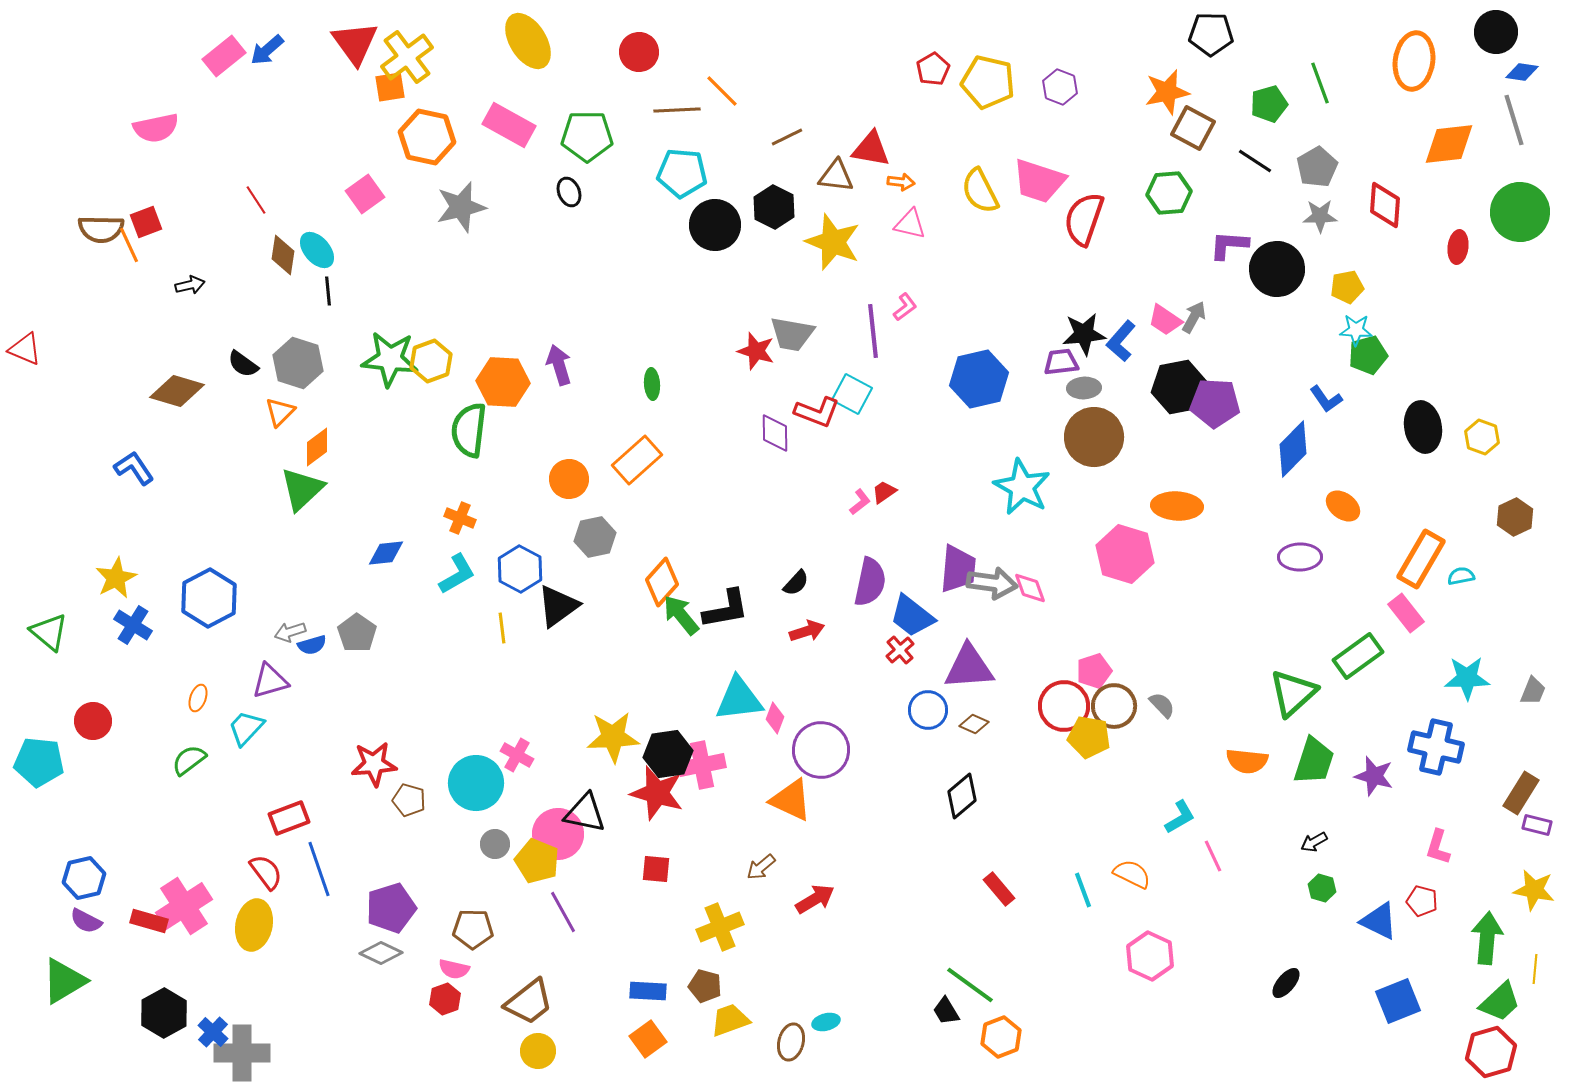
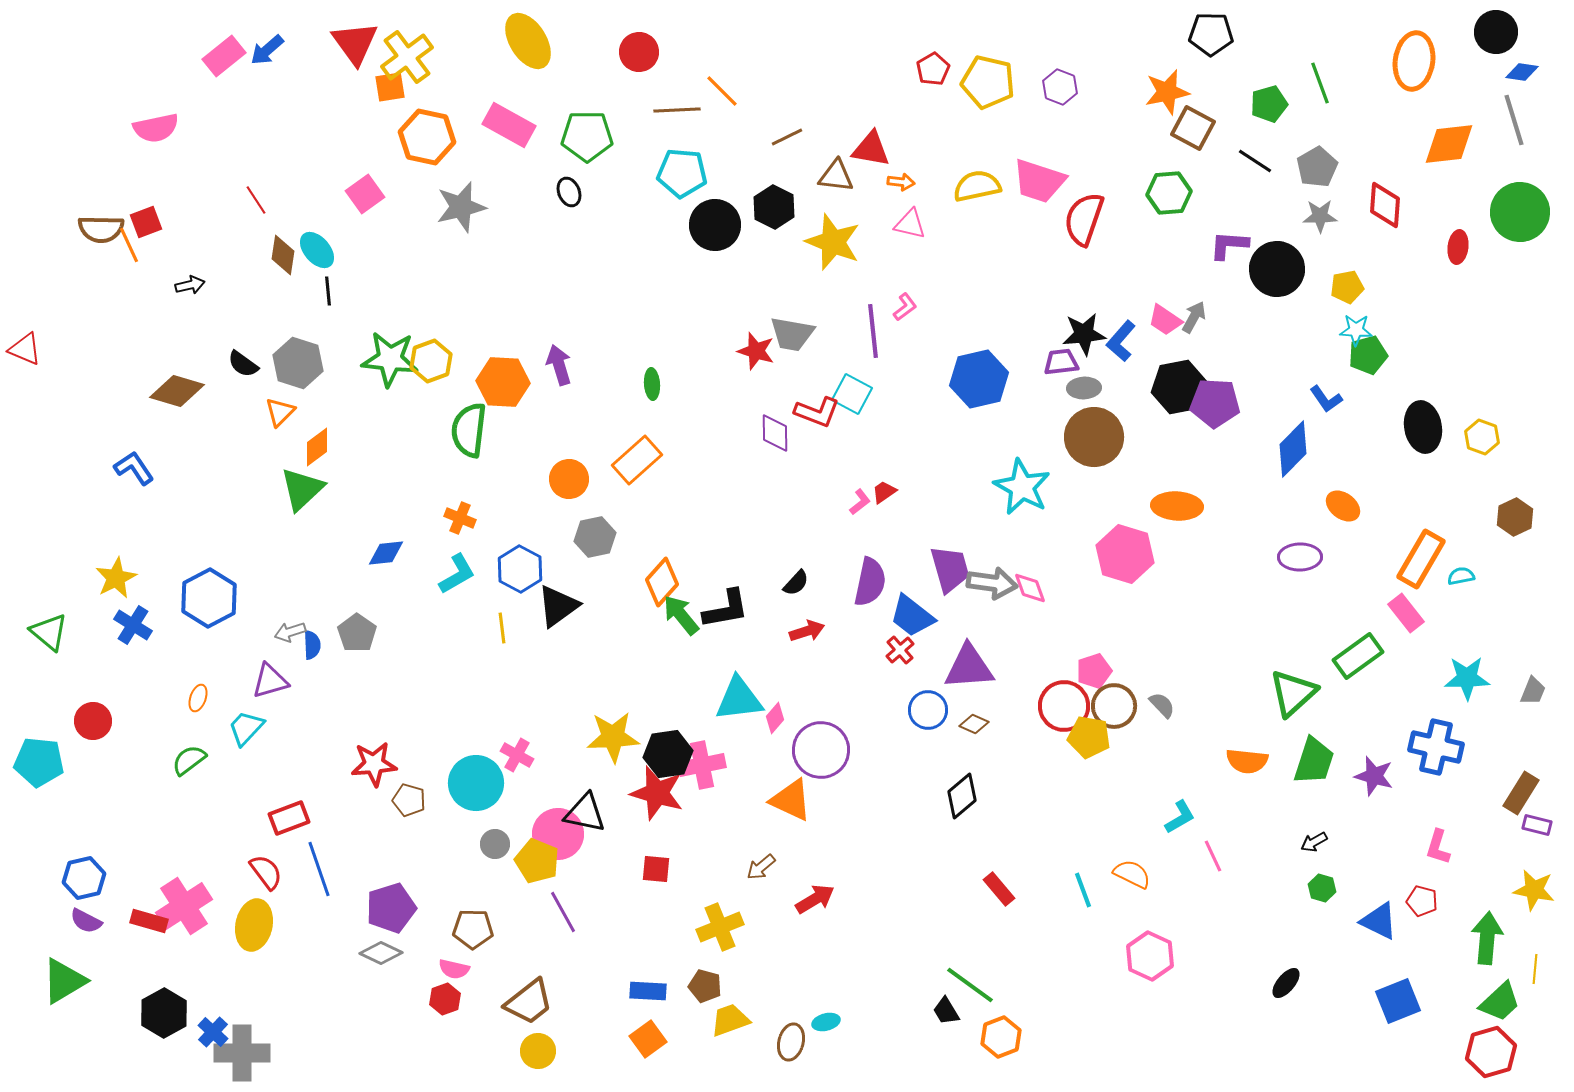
yellow semicircle at (980, 191): moved 3 px left, 5 px up; rotated 105 degrees clockwise
purple trapezoid at (958, 569): moved 8 px left; rotated 21 degrees counterclockwise
blue semicircle at (312, 645): rotated 76 degrees counterclockwise
pink diamond at (775, 718): rotated 20 degrees clockwise
